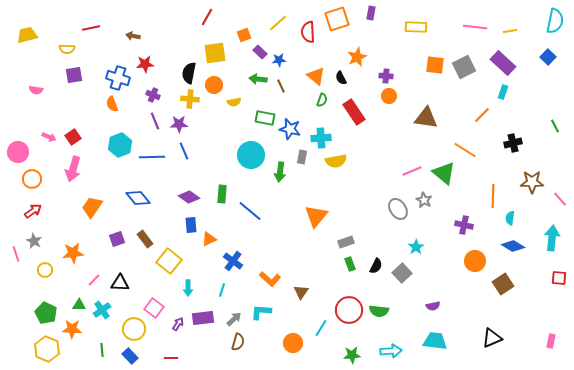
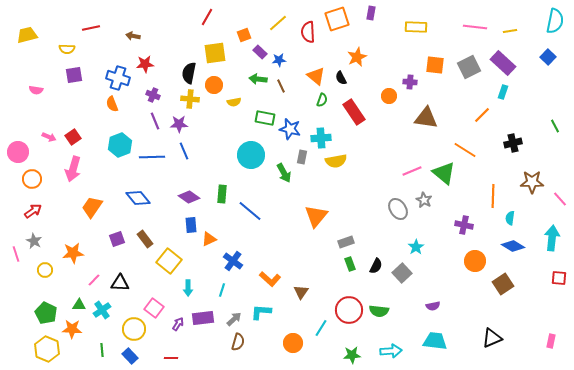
gray square at (464, 67): moved 5 px right
purple cross at (386, 76): moved 24 px right, 6 px down
green arrow at (280, 172): moved 4 px right, 1 px down; rotated 36 degrees counterclockwise
